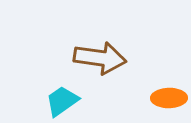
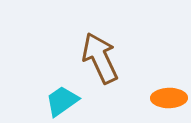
brown arrow: rotated 123 degrees counterclockwise
